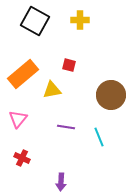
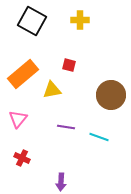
black square: moved 3 px left
cyan line: rotated 48 degrees counterclockwise
